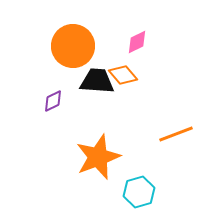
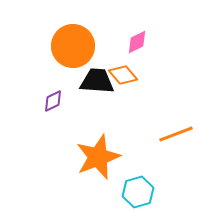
cyan hexagon: moved 1 px left
